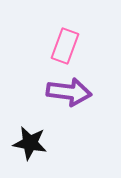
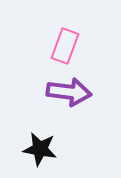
black star: moved 10 px right, 6 px down
